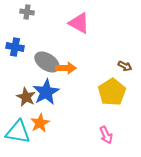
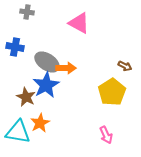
blue star: moved 7 px up
